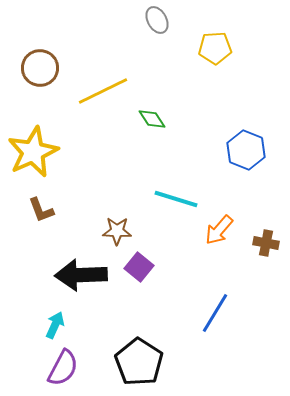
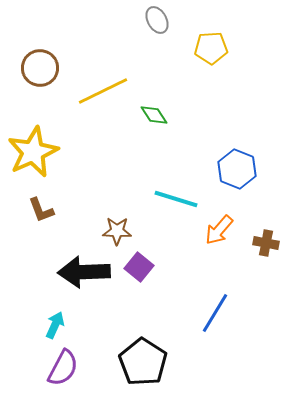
yellow pentagon: moved 4 px left
green diamond: moved 2 px right, 4 px up
blue hexagon: moved 9 px left, 19 px down
black arrow: moved 3 px right, 3 px up
black pentagon: moved 4 px right
